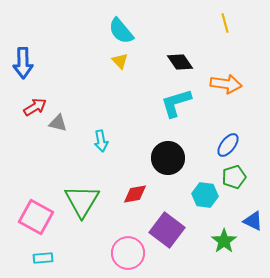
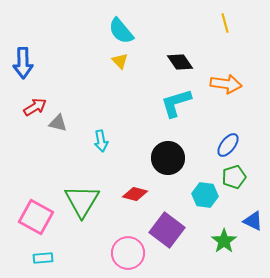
red diamond: rotated 25 degrees clockwise
